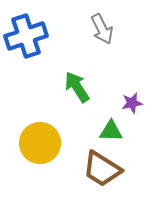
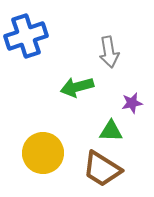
gray arrow: moved 7 px right, 23 px down; rotated 16 degrees clockwise
green arrow: rotated 72 degrees counterclockwise
yellow circle: moved 3 px right, 10 px down
